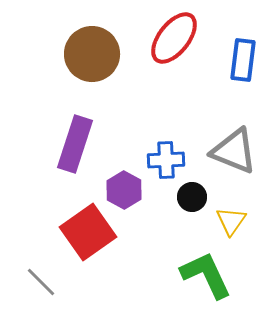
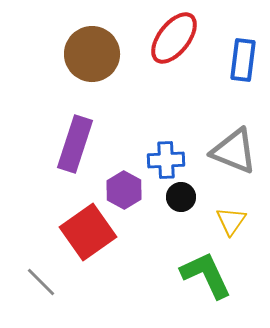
black circle: moved 11 px left
